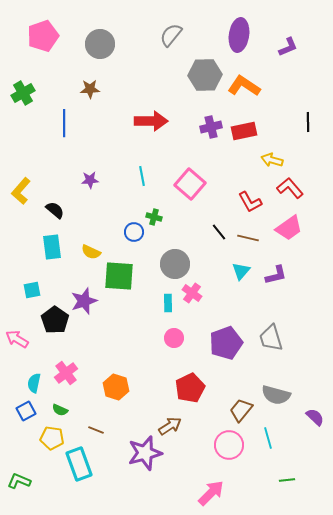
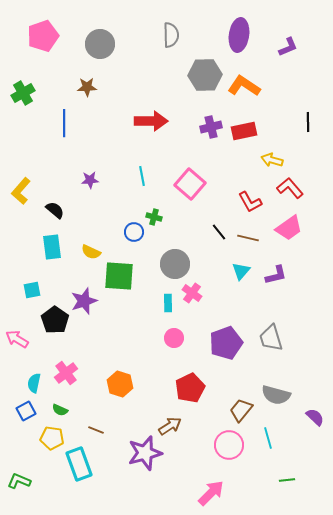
gray semicircle at (171, 35): rotated 140 degrees clockwise
brown star at (90, 89): moved 3 px left, 2 px up
orange hexagon at (116, 387): moved 4 px right, 3 px up
